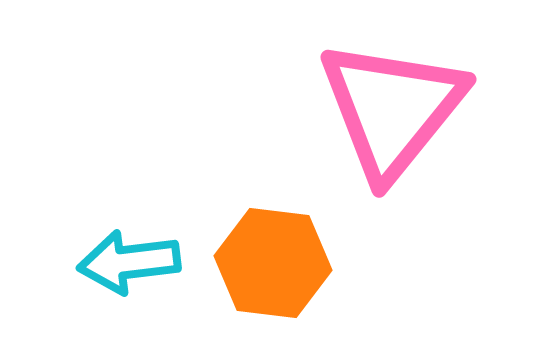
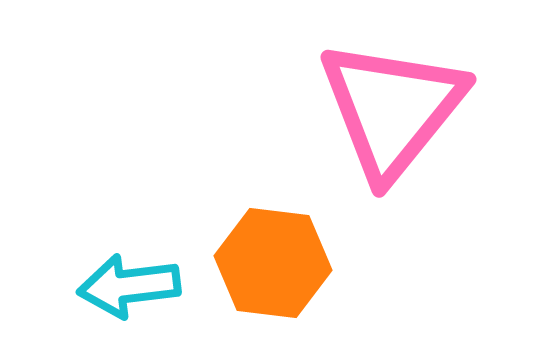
cyan arrow: moved 24 px down
